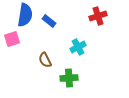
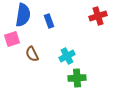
blue semicircle: moved 2 px left
blue rectangle: rotated 32 degrees clockwise
cyan cross: moved 11 px left, 9 px down
brown semicircle: moved 13 px left, 6 px up
green cross: moved 8 px right
